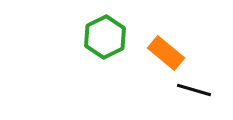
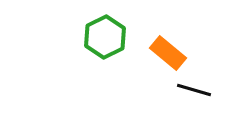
orange rectangle: moved 2 px right
